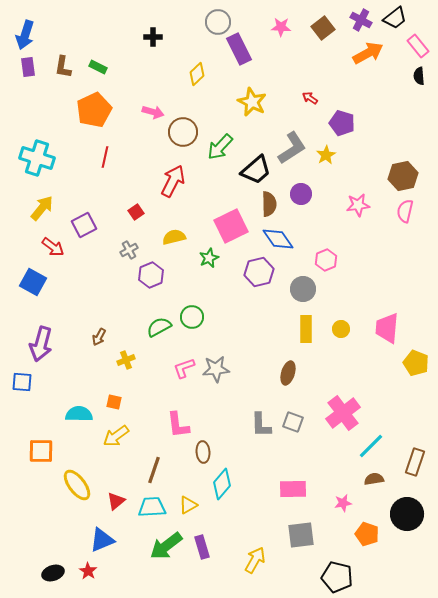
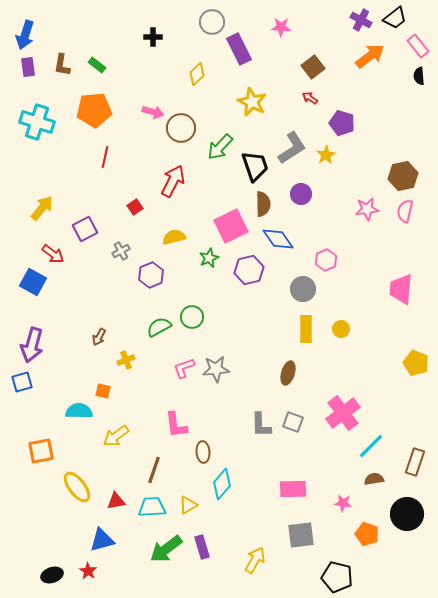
gray circle at (218, 22): moved 6 px left
brown square at (323, 28): moved 10 px left, 39 px down
orange arrow at (368, 53): moved 2 px right, 3 px down; rotated 8 degrees counterclockwise
brown L-shape at (63, 67): moved 1 px left, 2 px up
green rectangle at (98, 67): moved 1 px left, 2 px up; rotated 12 degrees clockwise
orange pentagon at (94, 110): rotated 20 degrees clockwise
brown circle at (183, 132): moved 2 px left, 4 px up
cyan cross at (37, 158): moved 36 px up
black trapezoid at (256, 170): moved 1 px left, 4 px up; rotated 68 degrees counterclockwise
brown semicircle at (269, 204): moved 6 px left
pink star at (358, 205): moved 9 px right, 4 px down
red square at (136, 212): moved 1 px left, 5 px up
purple square at (84, 225): moved 1 px right, 4 px down
red arrow at (53, 247): moved 7 px down
gray cross at (129, 250): moved 8 px left, 1 px down
purple hexagon at (259, 272): moved 10 px left, 2 px up
pink trapezoid at (387, 328): moved 14 px right, 39 px up
purple arrow at (41, 344): moved 9 px left, 1 px down
blue square at (22, 382): rotated 20 degrees counterclockwise
orange square at (114, 402): moved 11 px left, 11 px up
cyan semicircle at (79, 414): moved 3 px up
pink L-shape at (178, 425): moved 2 px left
orange square at (41, 451): rotated 12 degrees counterclockwise
yellow ellipse at (77, 485): moved 2 px down
red triangle at (116, 501): rotated 30 degrees clockwise
pink star at (343, 503): rotated 18 degrees clockwise
blue triangle at (102, 540): rotated 8 degrees clockwise
green arrow at (166, 546): moved 3 px down
black ellipse at (53, 573): moved 1 px left, 2 px down
